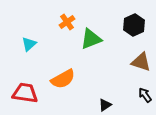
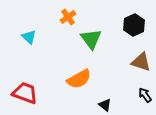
orange cross: moved 1 px right, 5 px up
green triangle: rotated 45 degrees counterclockwise
cyan triangle: moved 7 px up; rotated 35 degrees counterclockwise
orange semicircle: moved 16 px right
red trapezoid: rotated 12 degrees clockwise
black triangle: rotated 48 degrees counterclockwise
